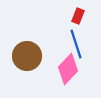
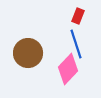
brown circle: moved 1 px right, 3 px up
